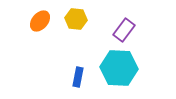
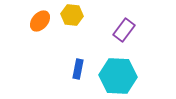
yellow hexagon: moved 4 px left, 4 px up
cyan hexagon: moved 1 px left, 8 px down
blue rectangle: moved 8 px up
